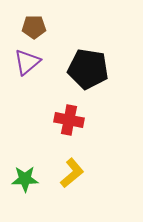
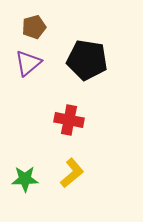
brown pentagon: rotated 15 degrees counterclockwise
purple triangle: moved 1 px right, 1 px down
black pentagon: moved 1 px left, 9 px up
